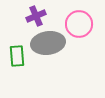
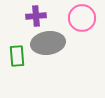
purple cross: rotated 18 degrees clockwise
pink circle: moved 3 px right, 6 px up
